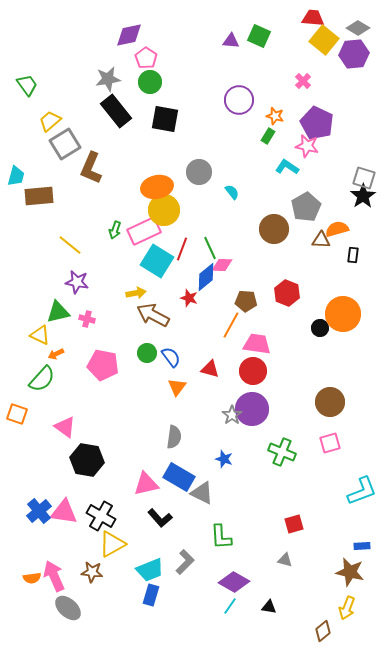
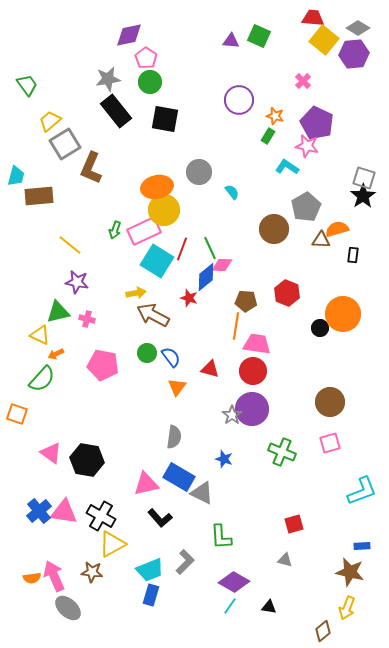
orange line at (231, 325): moved 5 px right, 1 px down; rotated 20 degrees counterclockwise
pink triangle at (65, 427): moved 14 px left, 26 px down
